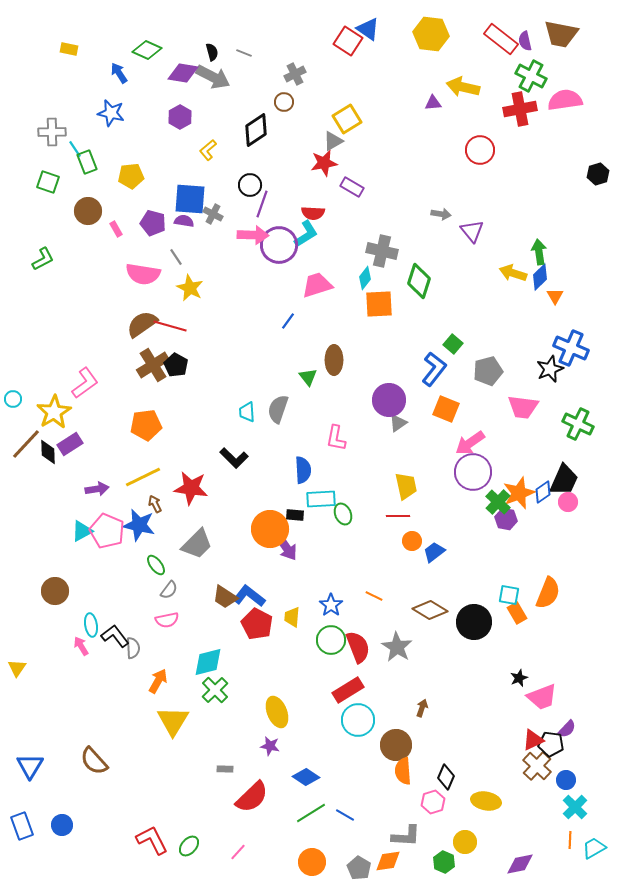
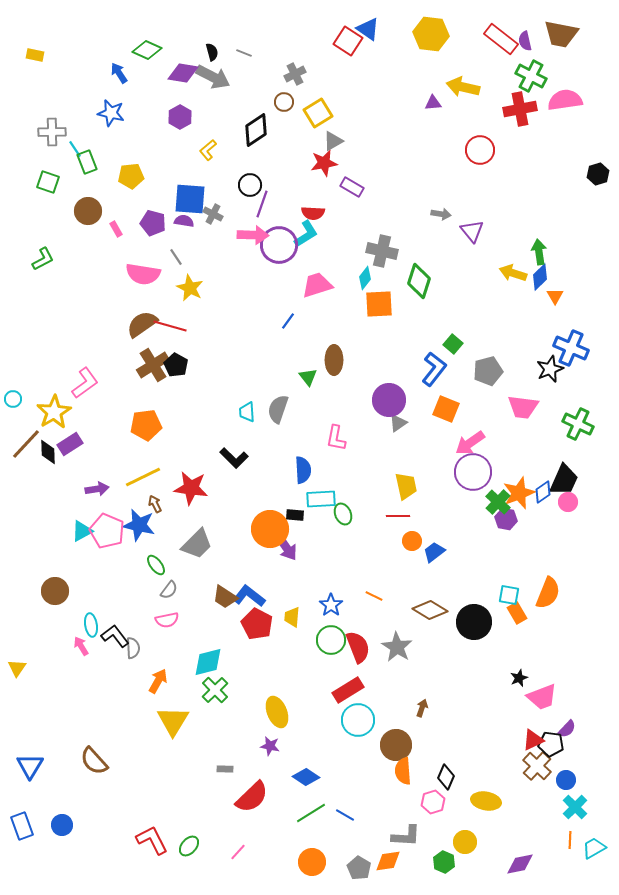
yellow rectangle at (69, 49): moved 34 px left, 6 px down
yellow square at (347, 119): moved 29 px left, 6 px up
